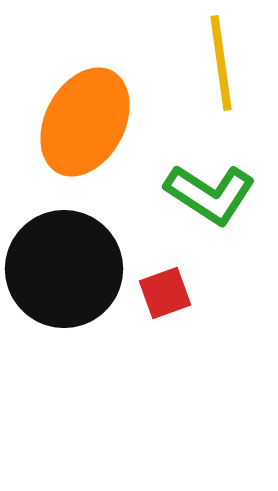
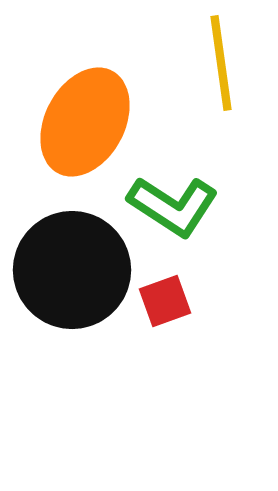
green L-shape: moved 37 px left, 12 px down
black circle: moved 8 px right, 1 px down
red square: moved 8 px down
